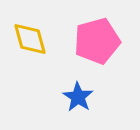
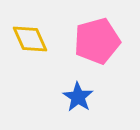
yellow diamond: rotated 9 degrees counterclockwise
